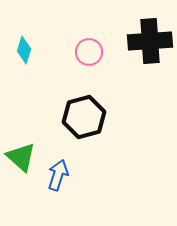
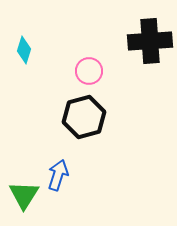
pink circle: moved 19 px down
green triangle: moved 3 px right, 38 px down; rotated 20 degrees clockwise
